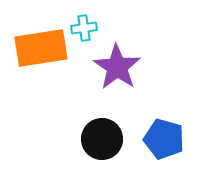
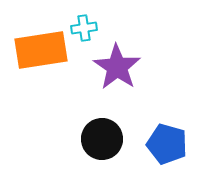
orange rectangle: moved 2 px down
blue pentagon: moved 3 px right, 5 px down
